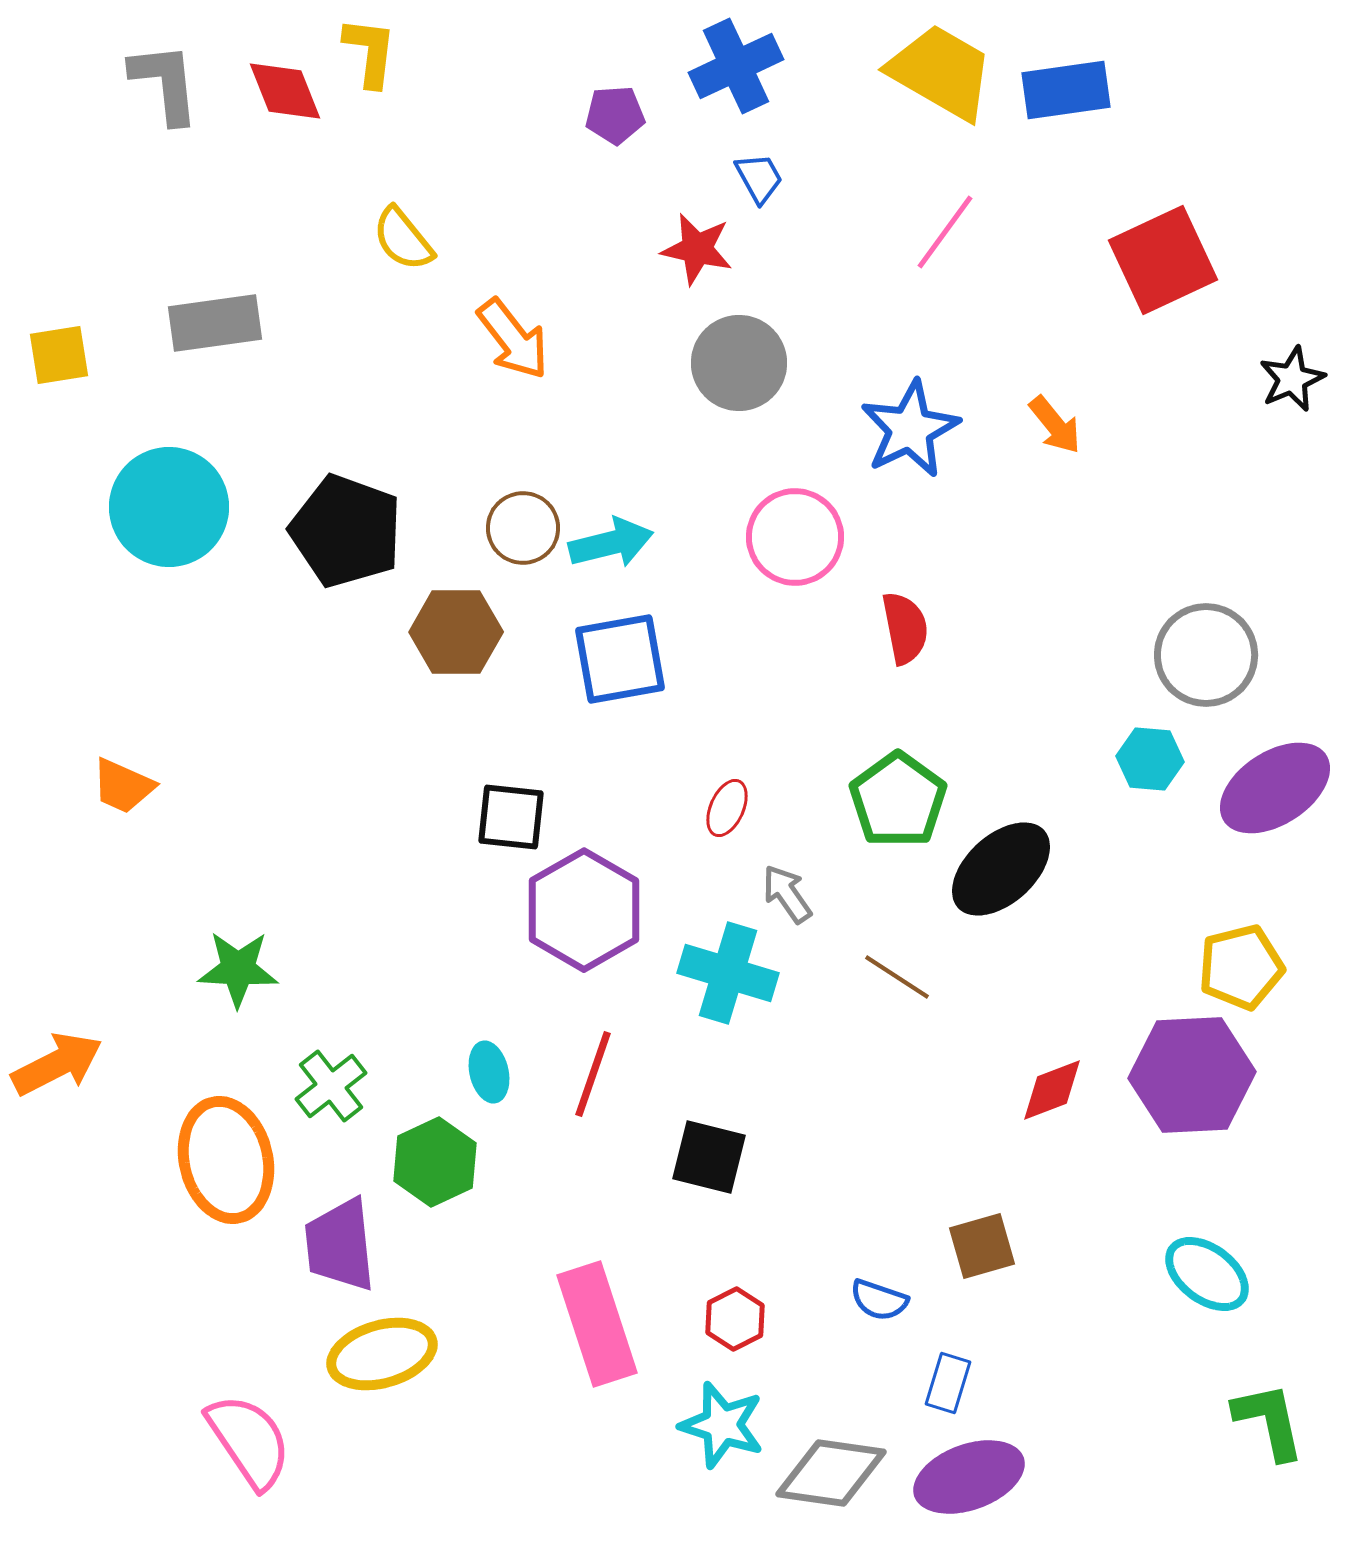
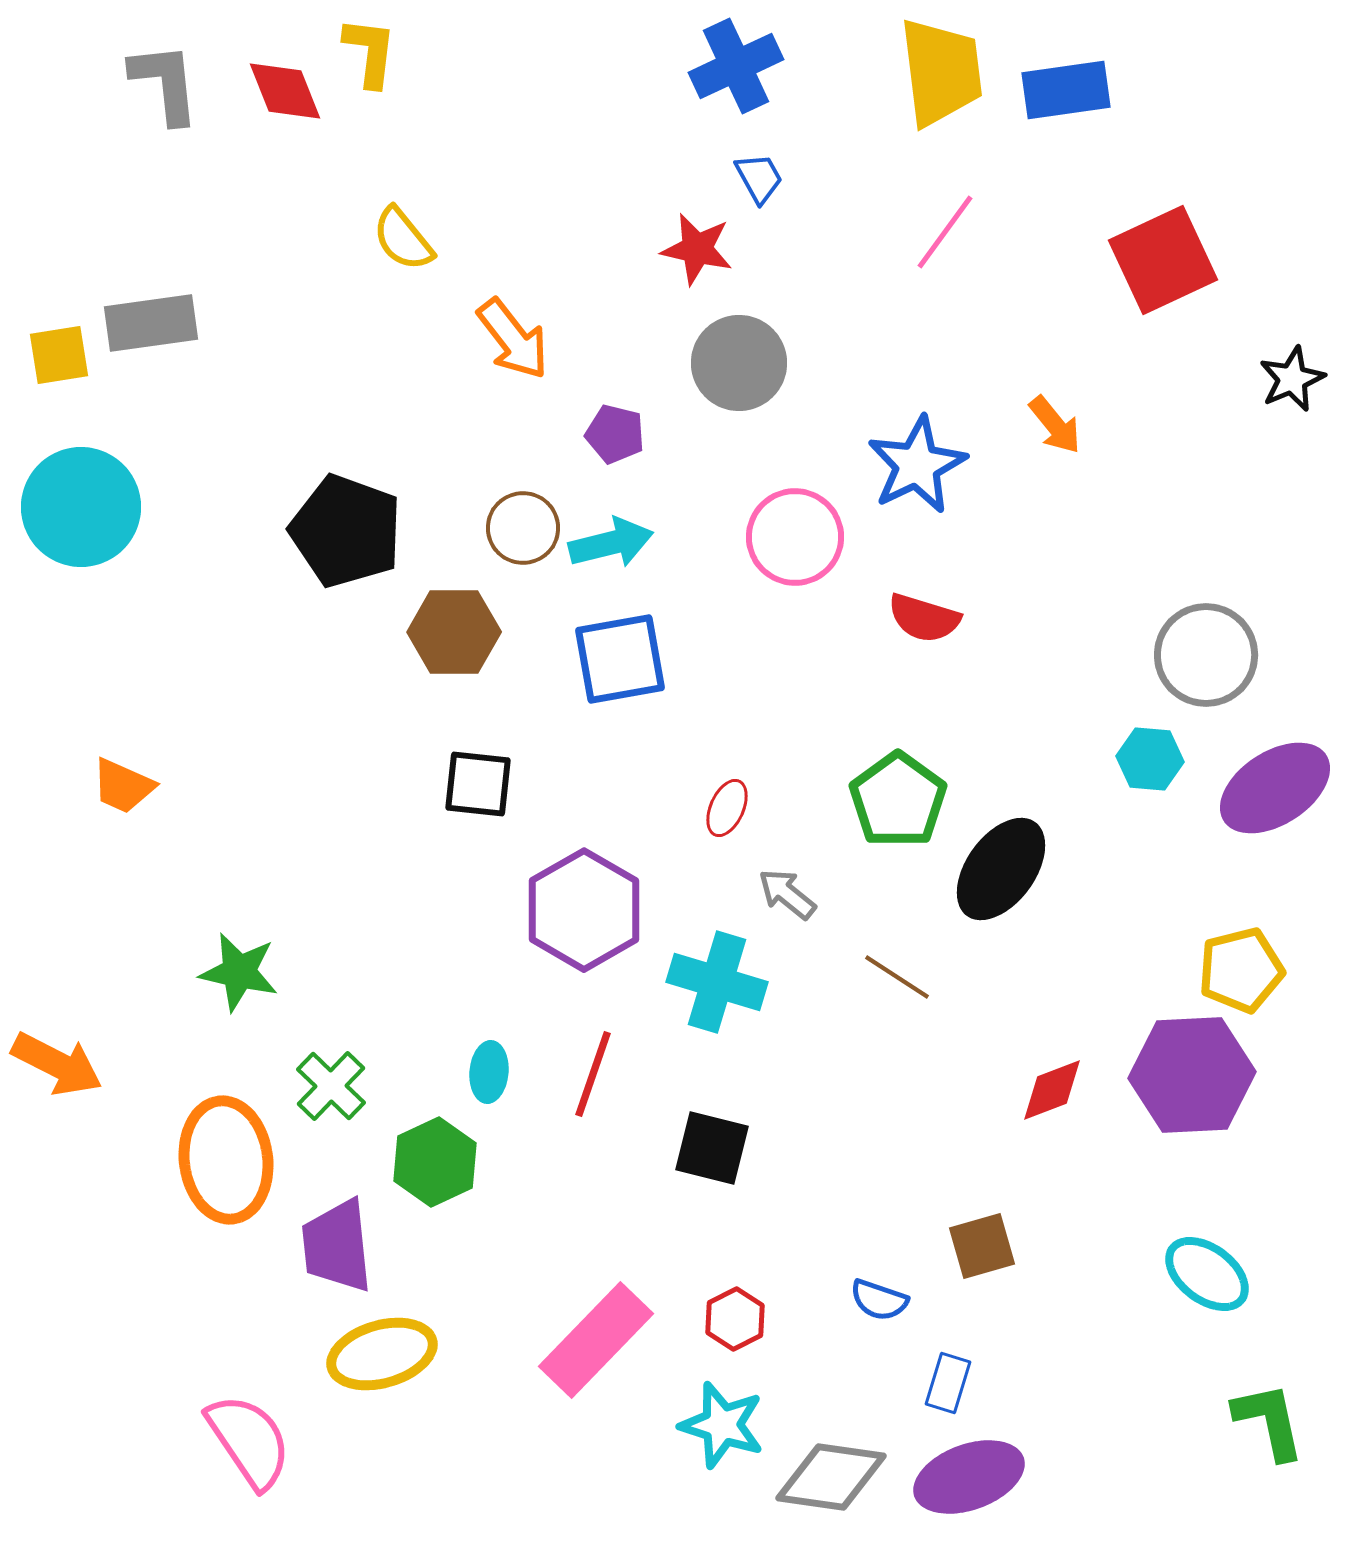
yellow trapezoid at (941, 72): rotated 53 degrees clockwise
purple pentagon at (615, 115): moved 319 px down; rotated 18 degrees clockwise
gray rectangle at (215, 323): moved 64 px left
blue star at (910, 429): moved 7 px right, 36 px down
cyan circle at (169, 507): moved 88 px left
red semicircle at (905, 628): moved 19 px right, 10 px up; rotated 118 degrees clockwise
brown hexagon at (456, 632): moved 2 px left
black square at (511, 817): moved 33 px left, 33 px up
black ellipse at (1001, 869): rotated 12 degrees counterclockwise
gray arrow at (787, 894): rotated 16 degrees counterclockwise
yellow pentagon at (1241, 967): moved 3 px down
green star at (238, 969): moved 1 px right, 3 px down; rotated 10 degrees clockwise
cyan cross at (728, 973): moved 11 px left, 9 px down
orange arrow at (57, 1064): rotated 54 degrees clockwise
cyan ellipse at (489, 1072): rotated 18 degrees clockwise
green cross at (331, 1086): rotated 8 degrees counterclockwise
black square at (709, 1157): moved 3 px right, 9 px up
orange ellipse at (226, 1160): rotated 6 degrees clockwise
purple trapezoid at (340, 1245): moved 3 px left, 1 px down
pink rectangle at (597, 1324): moved 1 px left, 16 px down; rotated 62 degrees clockwise
gray diamond at (831, 1473): moved 4 px down
